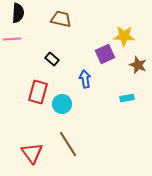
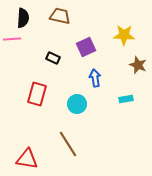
black semicircle: moved 5 px right, 5 px down
brown trapezoid: moved 1 px left, 3 px up
yellow star: moved 1 px up
purple square: moved 19 px left, 7 px up
black rectangle: moved 1 px right, 1 px up; rotated 16 degrees counterclockwise
blue arrow: moved 10 px right, 1 px up
red rectangle: moved 1 px left, 2 px down
cyan rectangle: moved 1 px left, 1 px down
cyan circle: moved 15 px right
red triangle: moved 5 px left, 6 px down; rotated 45 degrees counterclockwise
